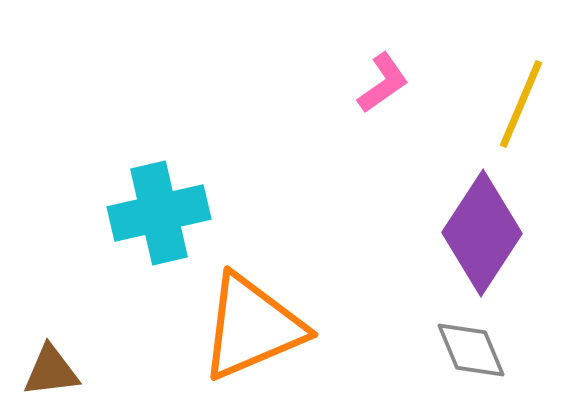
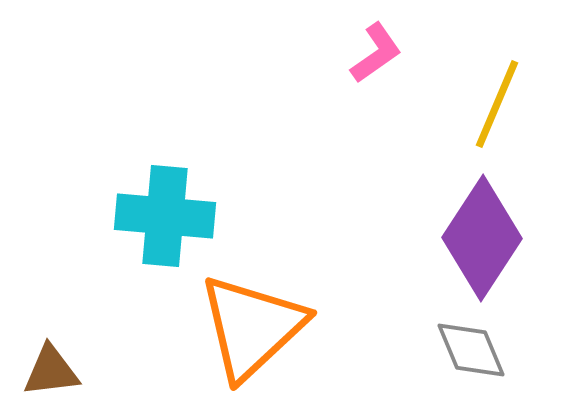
pink L-shape: moved 7 px left, 30 px up
yellow line: moved 24 px left
cyan cross: moved 6 px right, 3 px down; rotated 18 degrees clockwise
purple diamond: moved 5 px down
orange triangle: rotated 20 degrees counterclockwise
